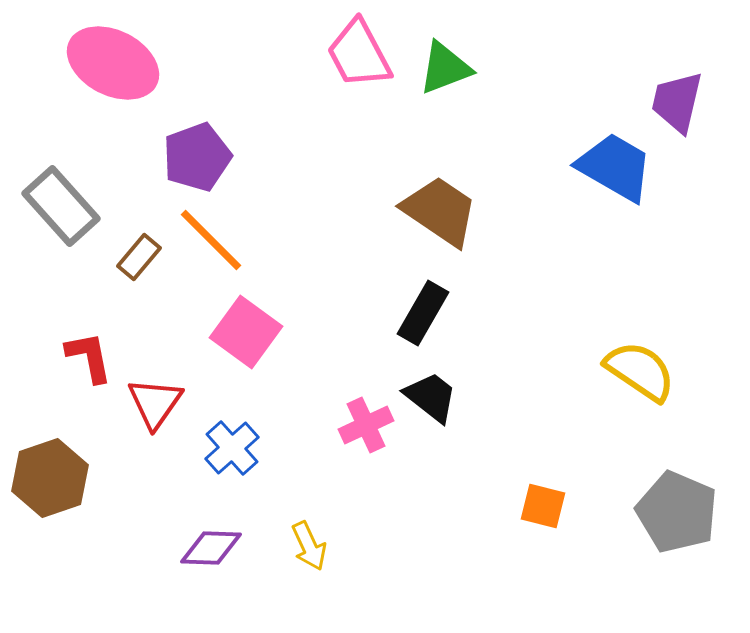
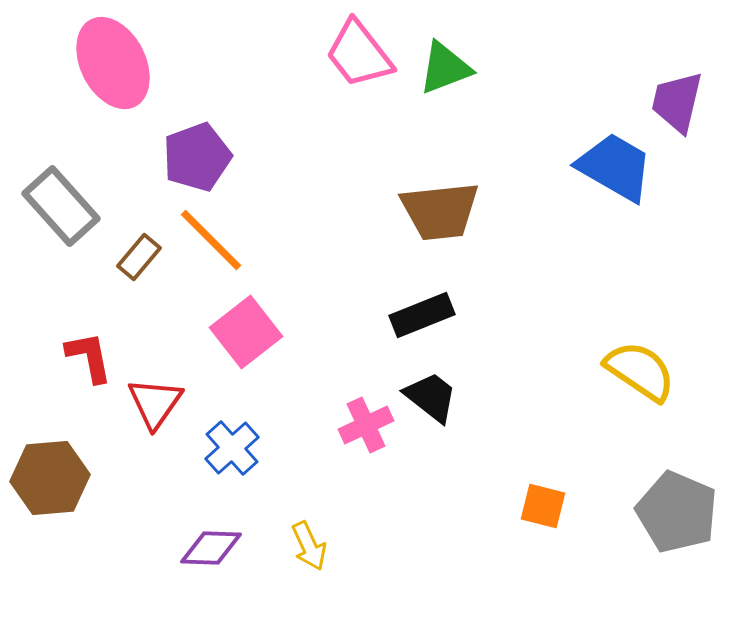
pink trapezoid: rotated 10 degrees counterclockwise
pink ellipse: rotated 36 degrees clockwise
brown trapezoid: rotated 140 degrees clockwise
black rectangle: moved 1 px left, 2 px down; rotated 38 degrees clockwise
pink square: rotated 16 degrees clockwise
brown hexagon: rotated 14 degrees clockwise
